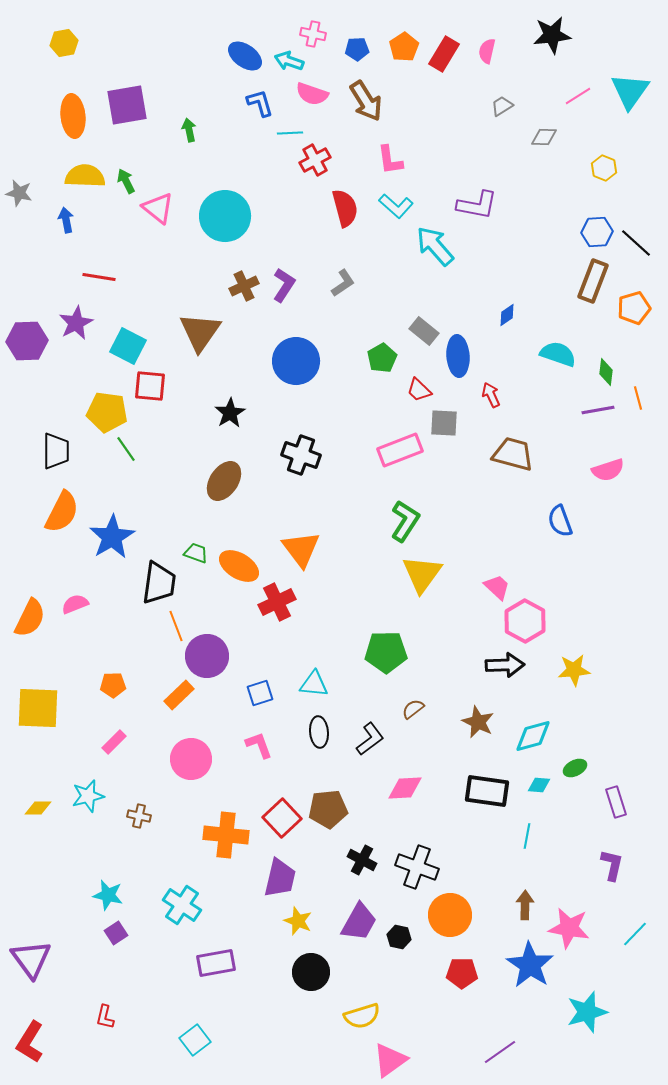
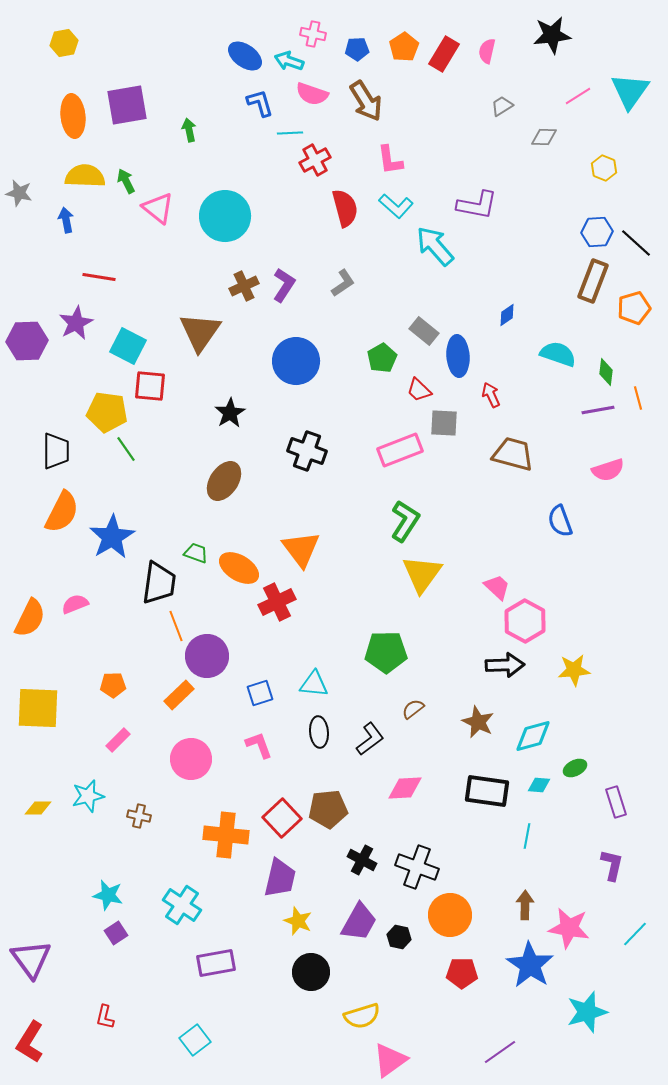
black cross at (301, 455): moved 6 px right, 4 px up
orange ellipse at (239, 566): moved 2 px down
pink rectangle at (114, 742): moved 4 px right, 2 px up
